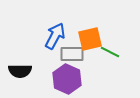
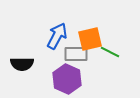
blue arrow: moved 2 px right
gray rectangle: moved 4 px right
black semicircle: moved 2 px right, 7 px up
